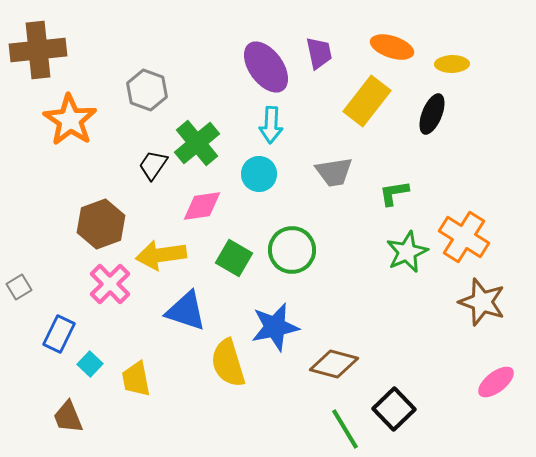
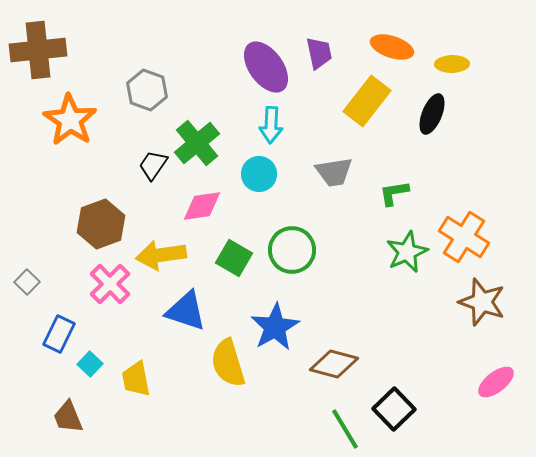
gray square: moved 8 px right, 5 px up; rotated 15 degrees counterclockwise
blue star: rotated 18 degrees counterclockwise
